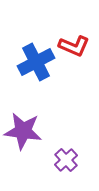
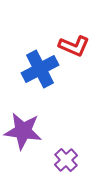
blue cross: moved 4 px right, 7 px down
